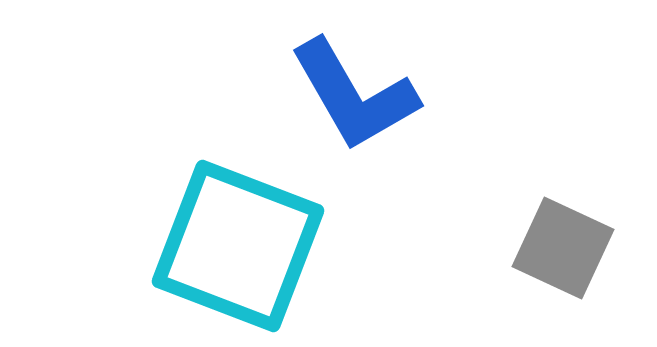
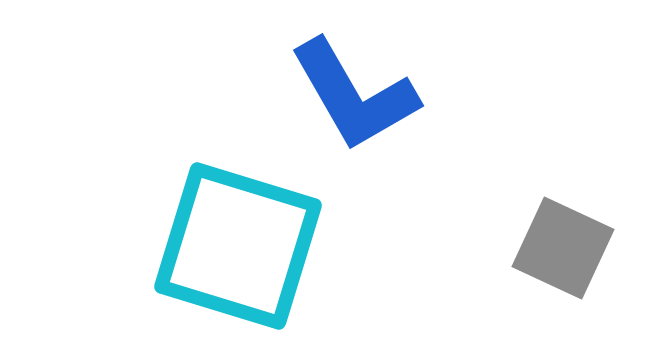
cyan square: rotated 4 degrees counterclockwise
